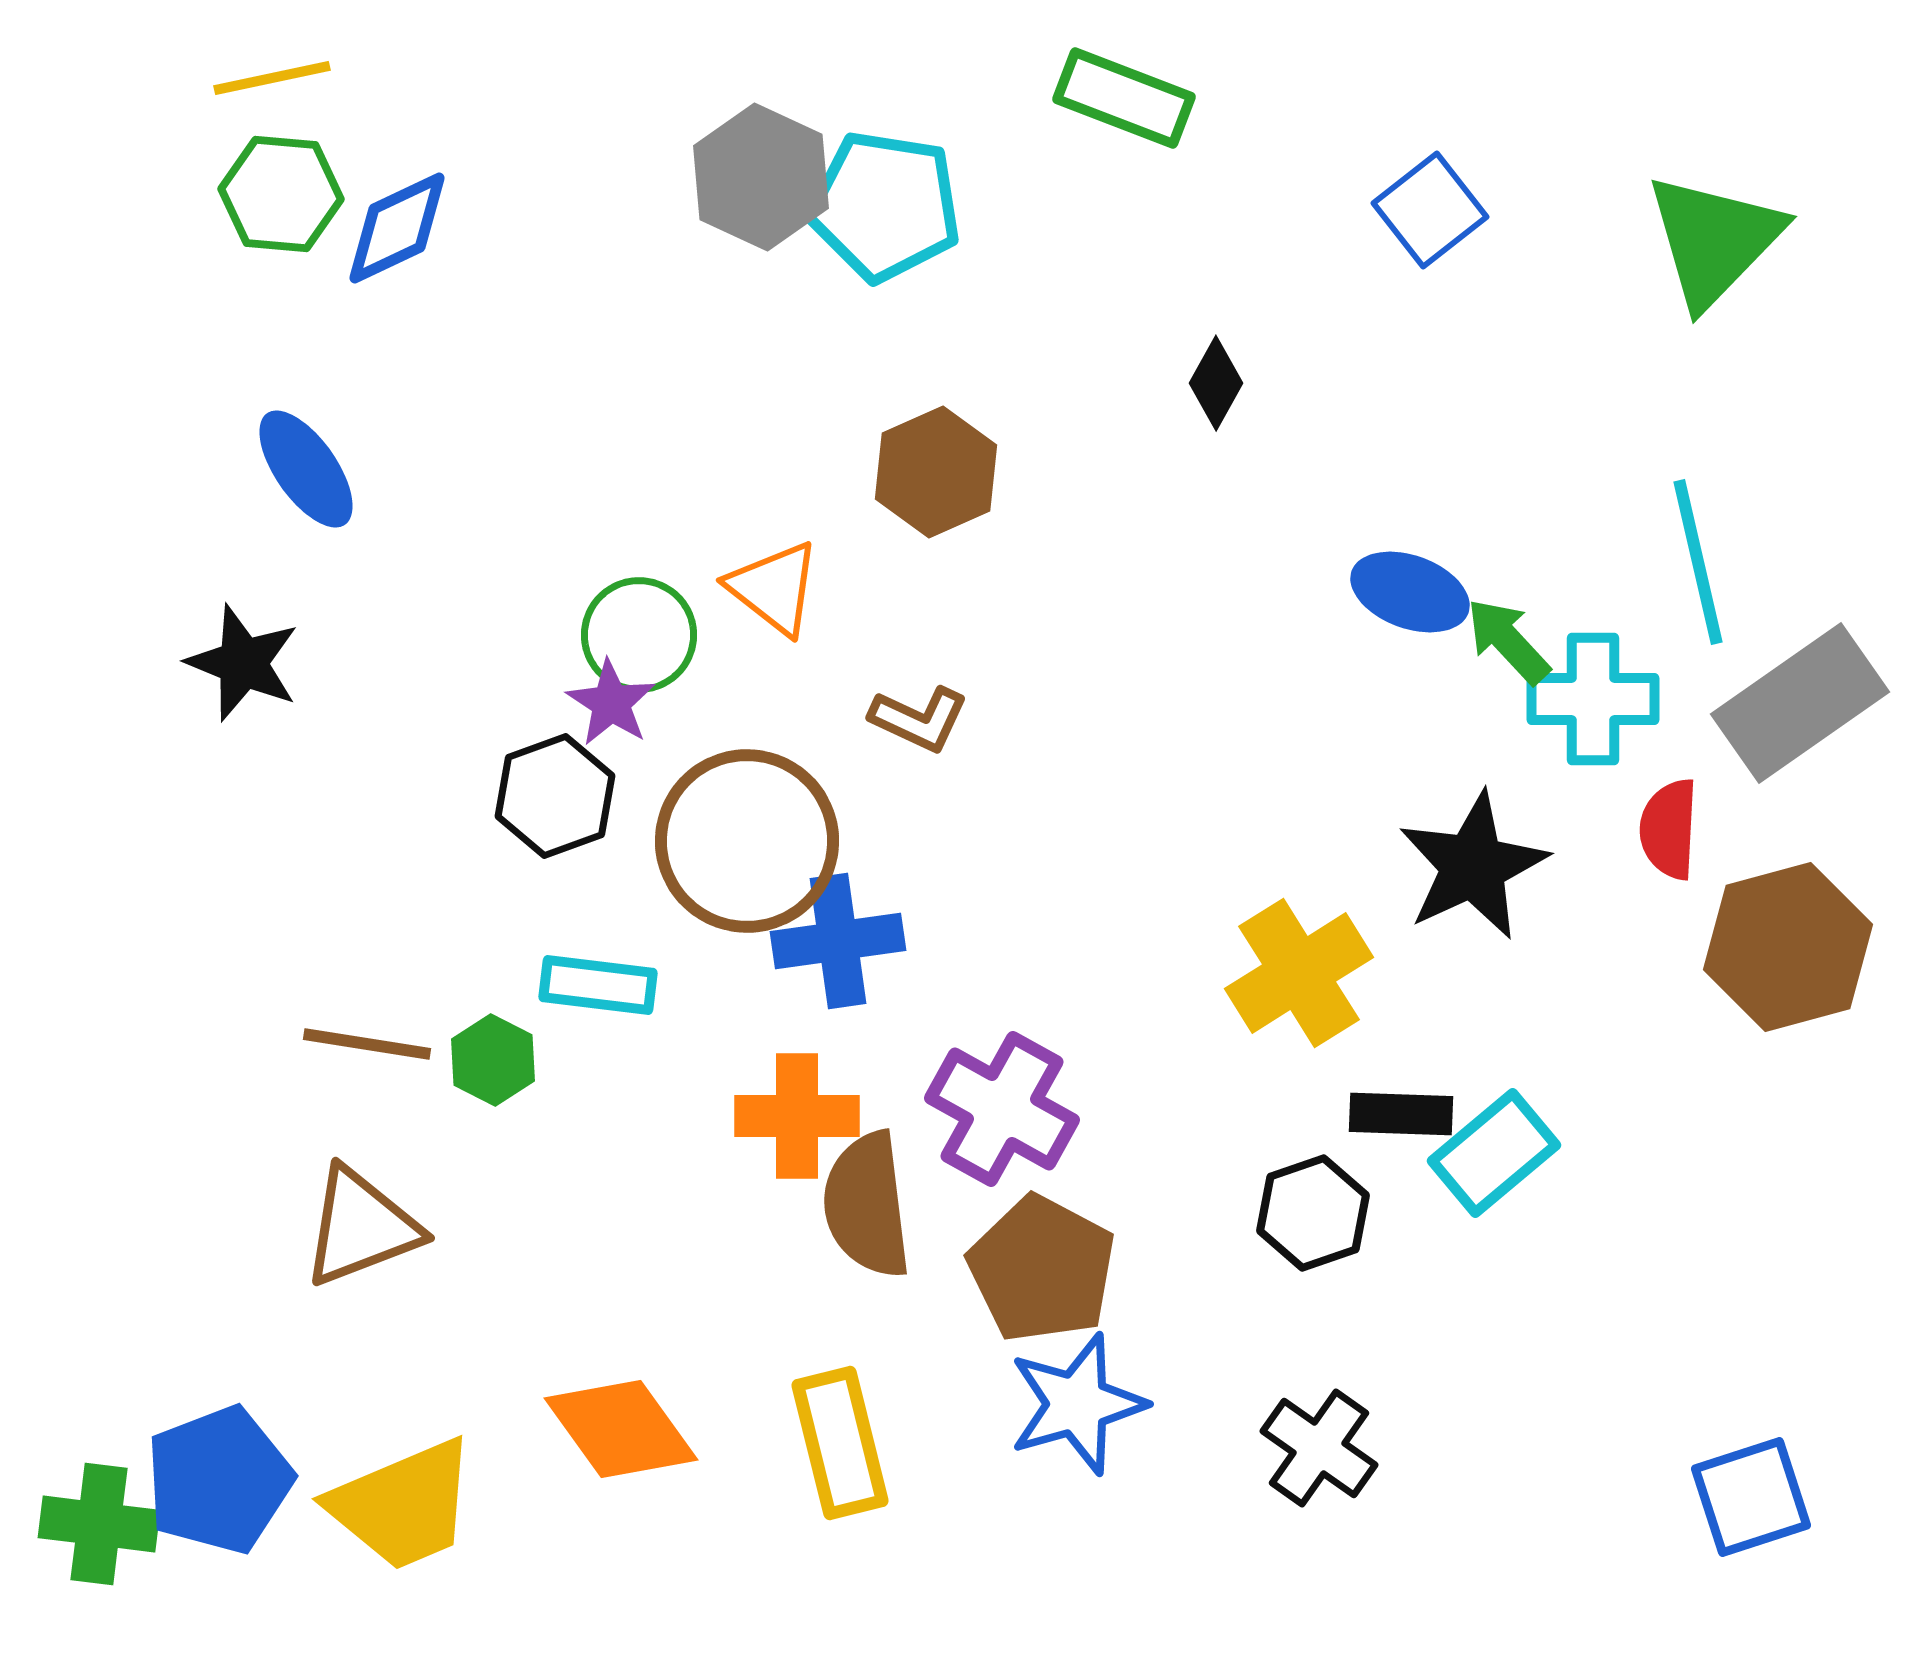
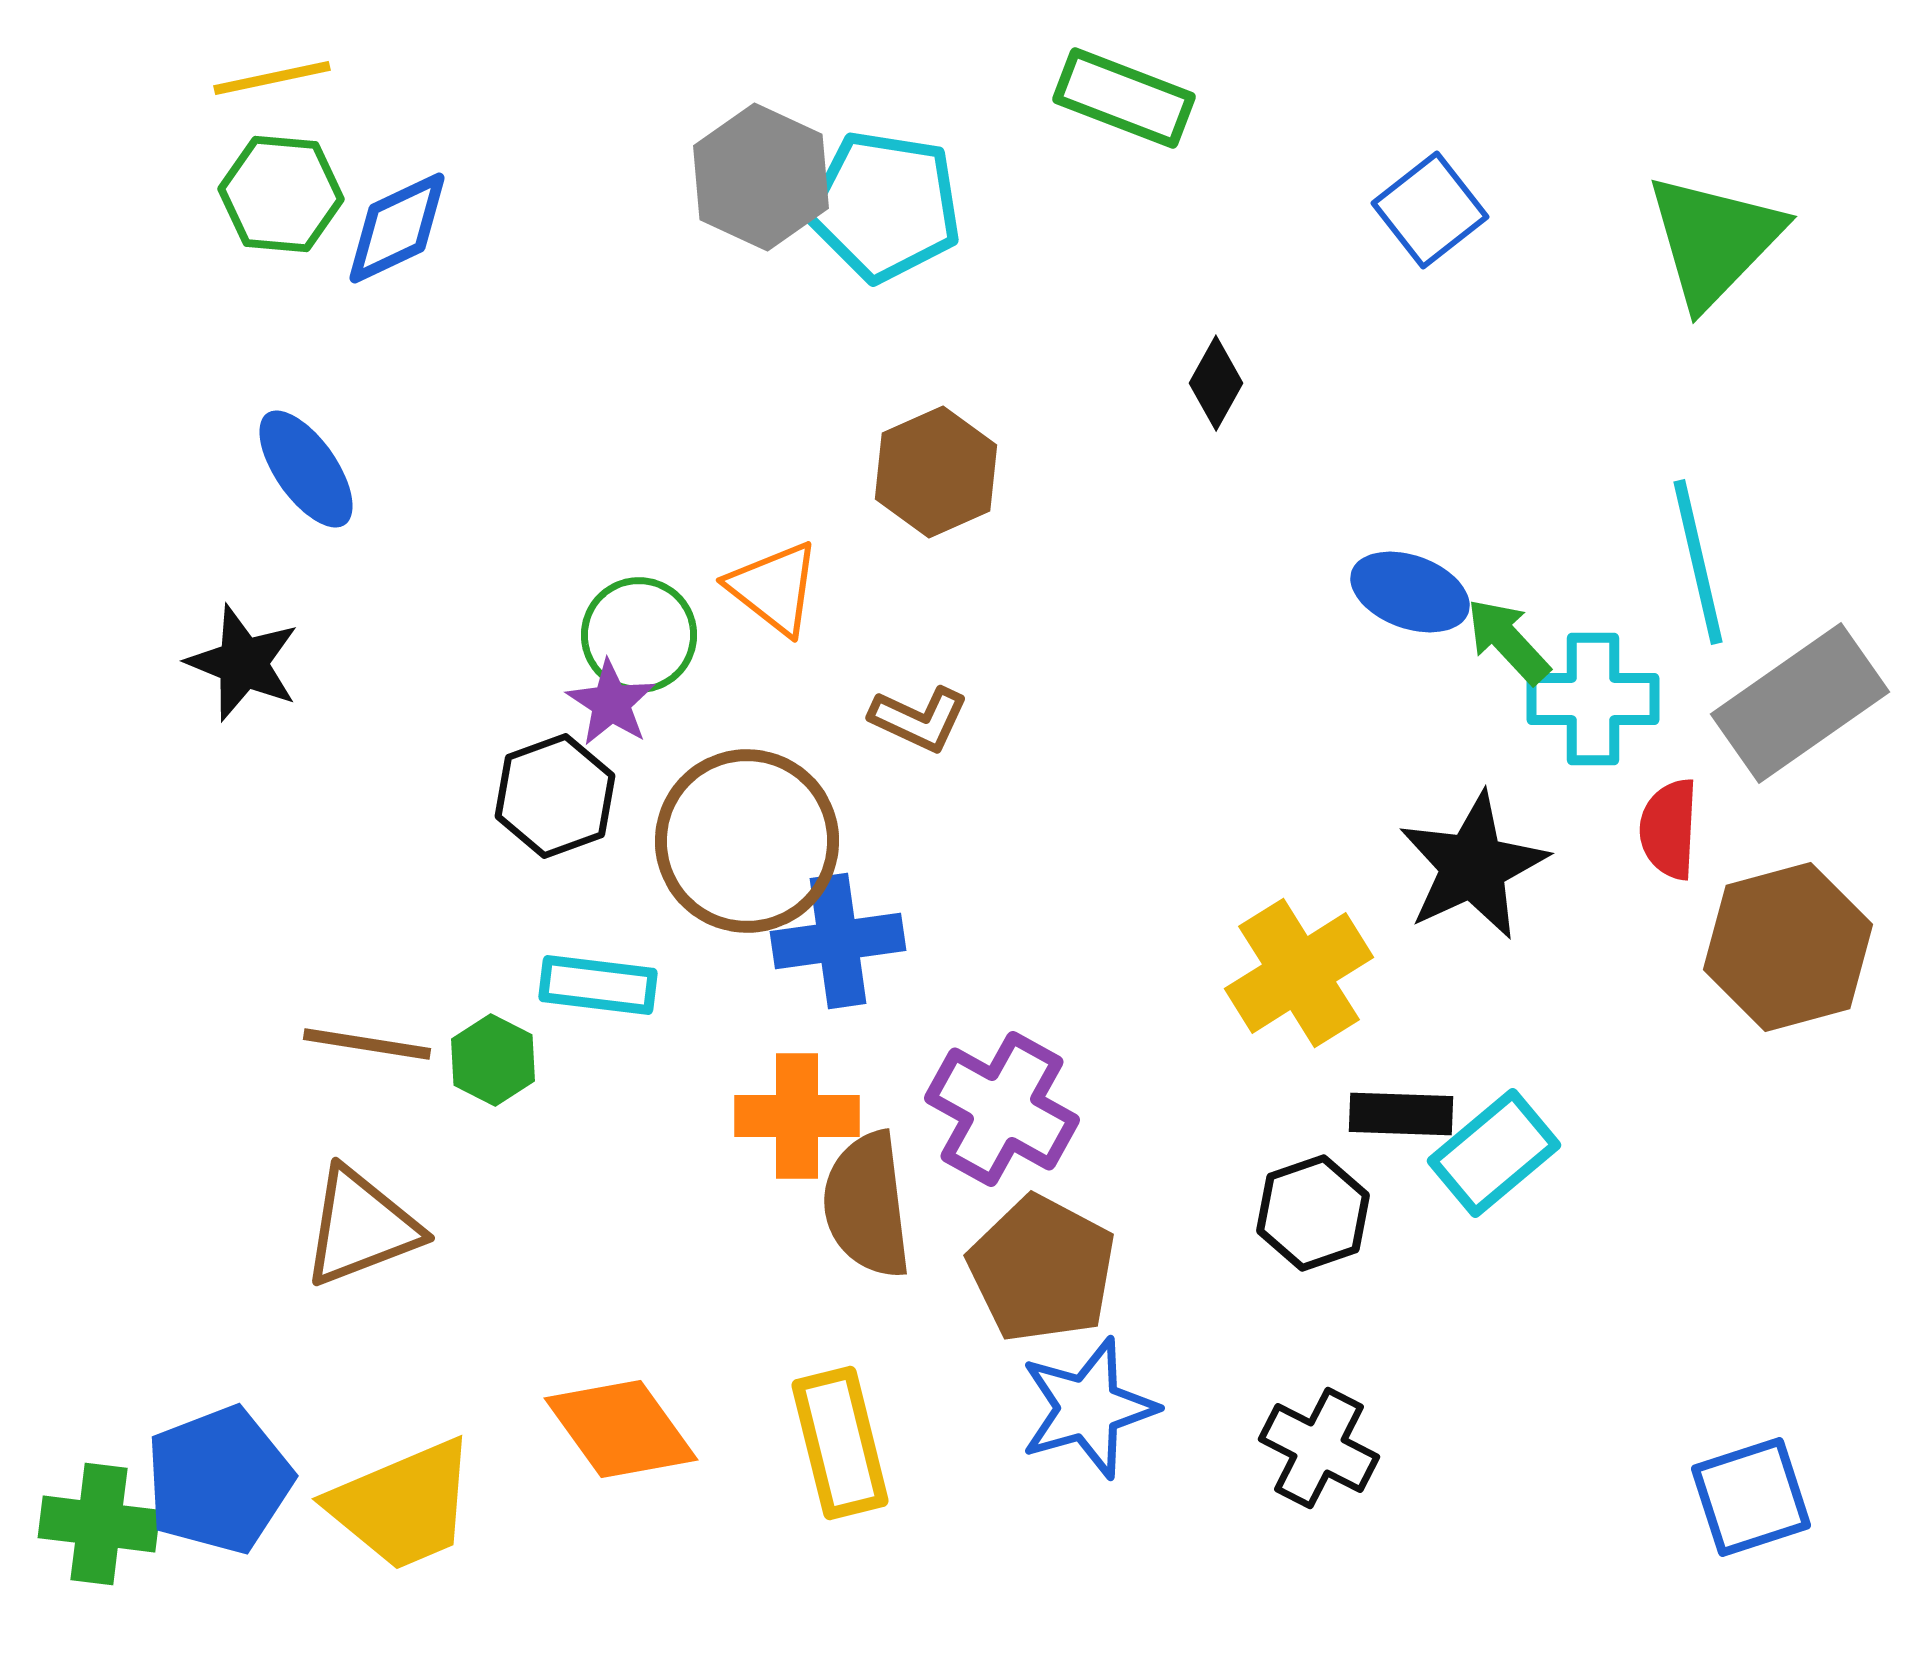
blue star at (1077, 1404): moved 11 px right, 4 px down
black cross at (1319, 1448): rotated 8 degrees counterclockwise
